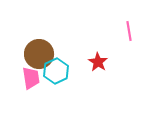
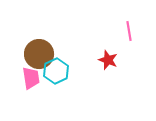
red star: moved 10 px right, 2 px up; rotated 12 degrees counterclockwise
